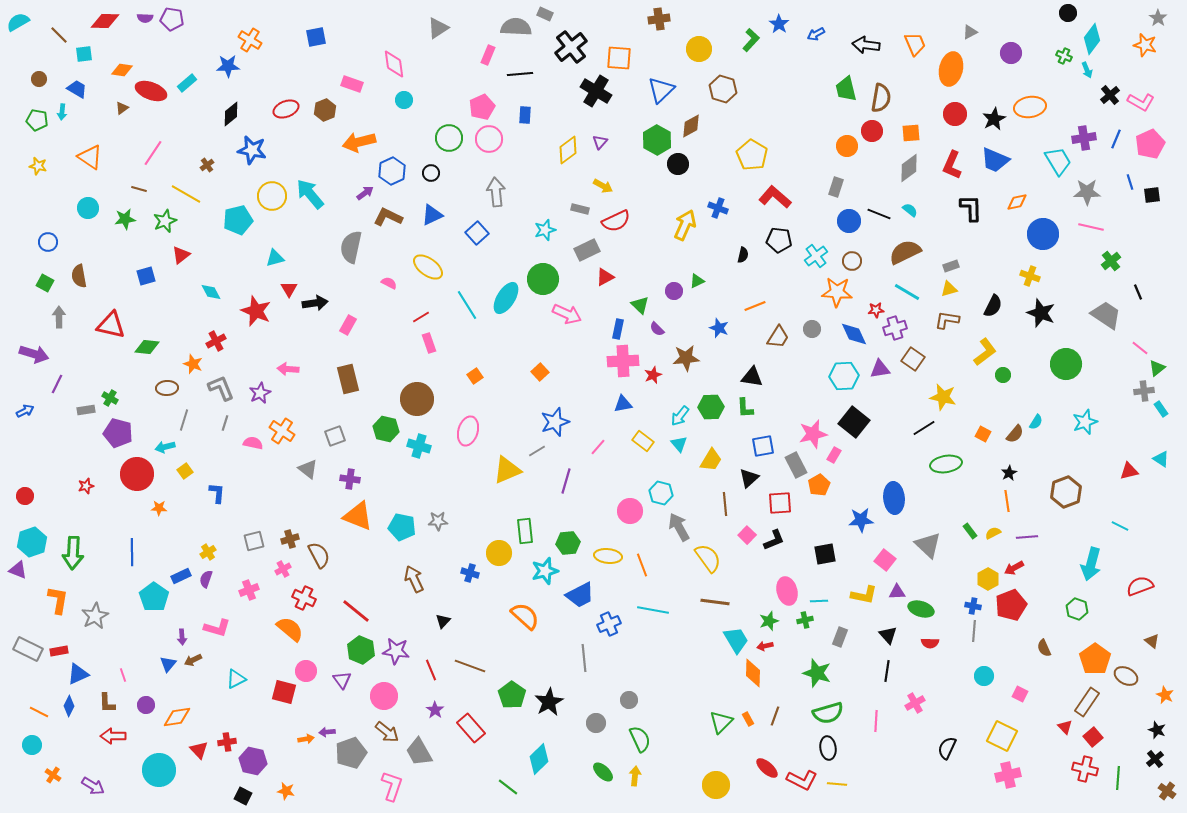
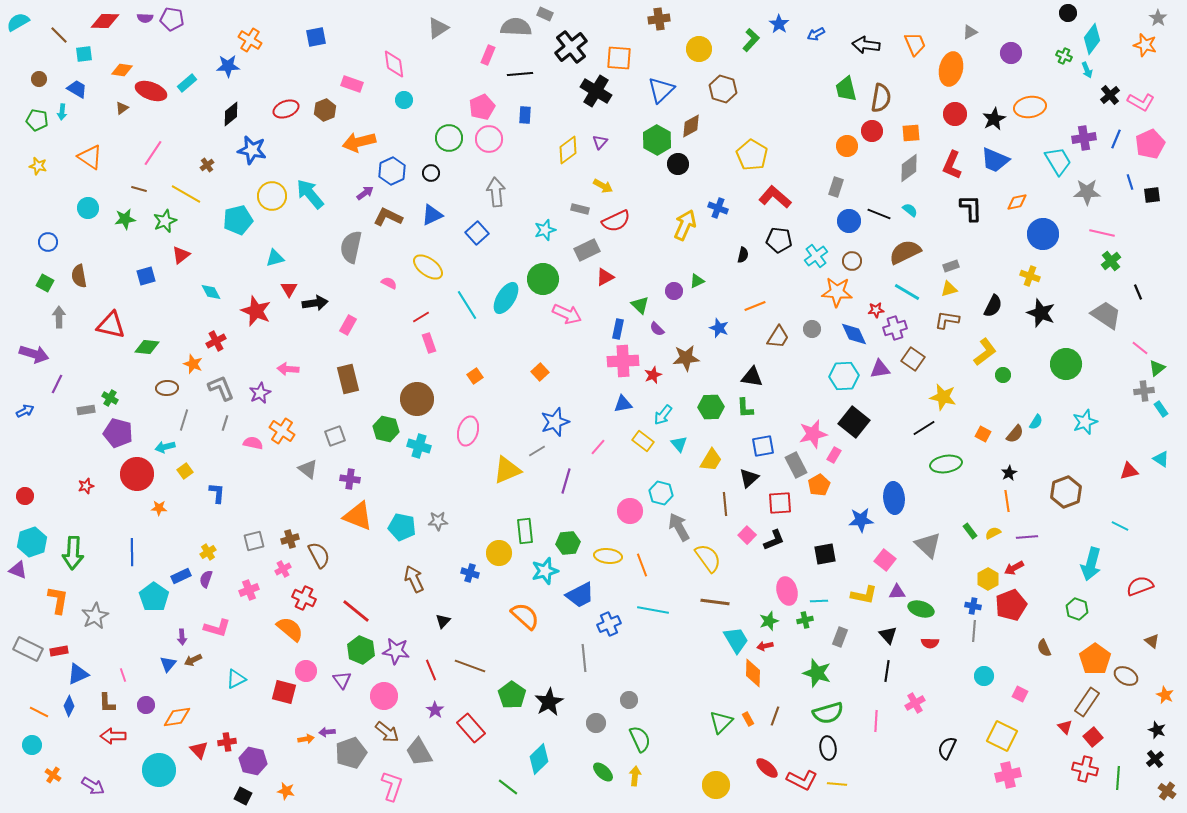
pink line at (1091, 227): moved 11 px right, 6 px down
cyan arrow at (680, 416): moved 17 px left, 1 px up
